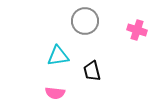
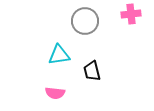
pink cross: moved 6 px left, 16 px up; rotated 24 degrees counterclockwise
cyan triangle: moved 1 px right, 1 px up
